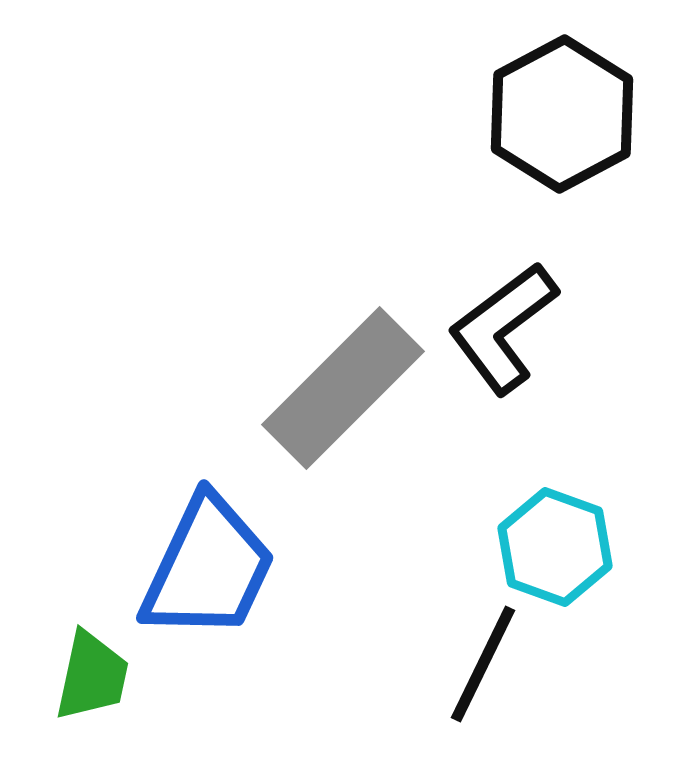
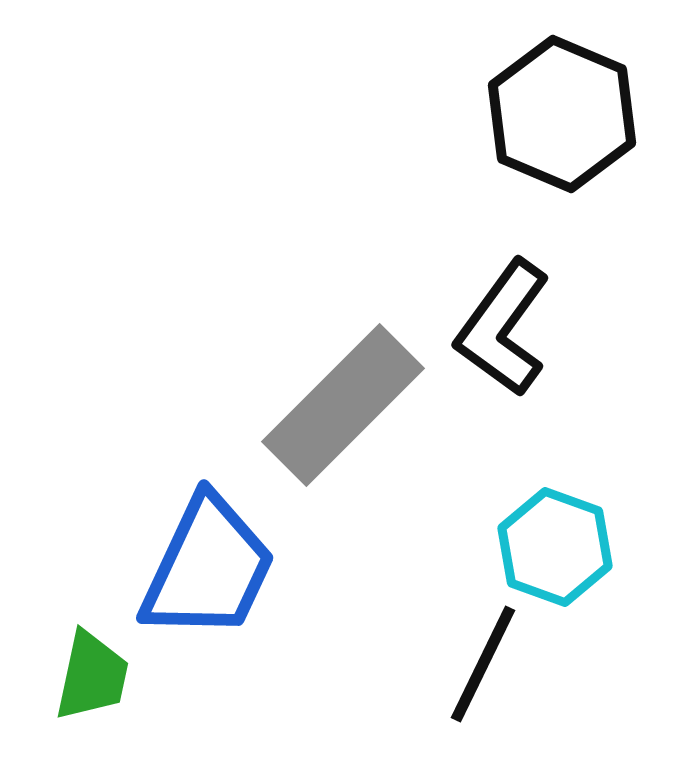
black hexagon: rotated 9 degrees counterclockwise
black L-shape: rotated 17 degrees counterclockwise
gray rectangle: moved 17 px down
